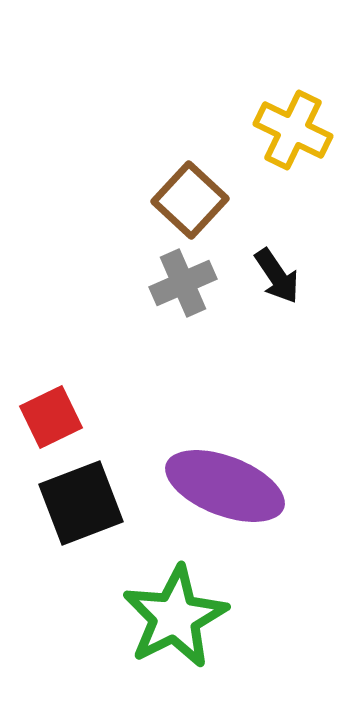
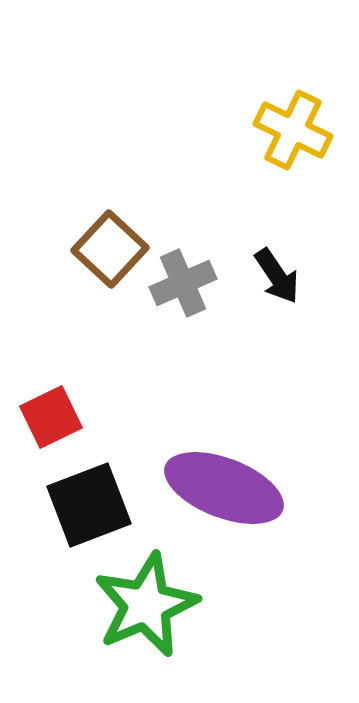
brown square: moved 80 px left, 49 px down
purple ellipse: moved 1 px left, 2 px down
black square: moved 8 px right, 2 px down
green star: moved 29 px left, 12 px up; rotated 4 degrees clockwise
